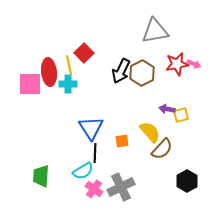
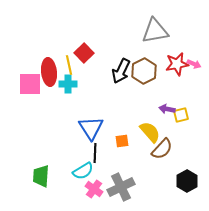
brown hexagon: moved 2 px right, 2 px up
